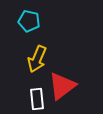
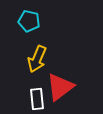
red triangle: moved 2 px left, 1 px down
